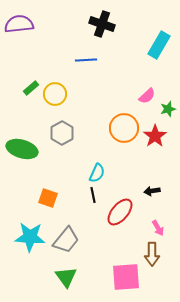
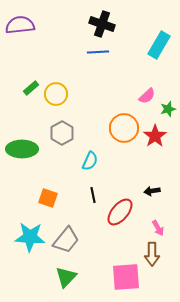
purple semicircle: moved 1 px right, 1 px down
blue line: moved 12 px right, 8 px up
yellow circle: moved 1 px right
green ellipse: rotated 16 degrees counterclockwise
cyan semicircle: moved 7 px left, 12 px up
green triangle: rotated 20 degrees clockwise
